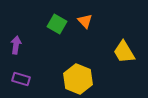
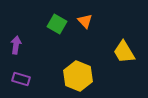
yellow hexagon: moved 3 px up
